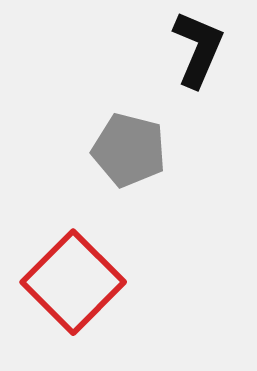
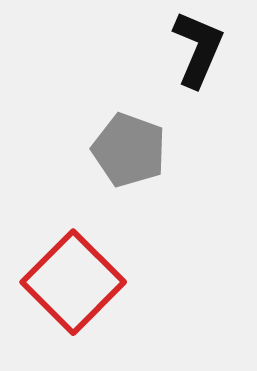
gray pentagon: rotated 6 degrees clockwise
